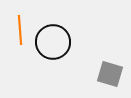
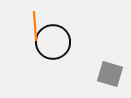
orange line: moved 15 px right, 4 px up
